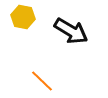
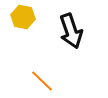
black arrow: rotated 40 degrees clockwise
